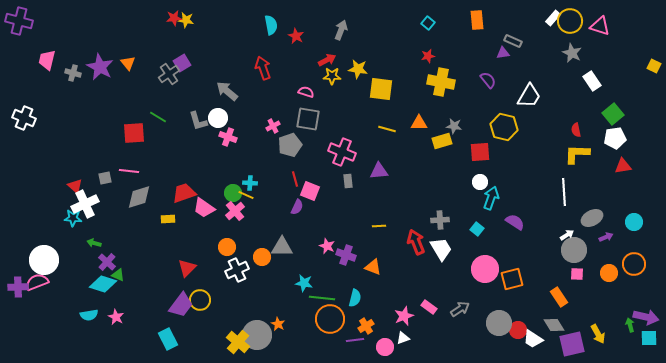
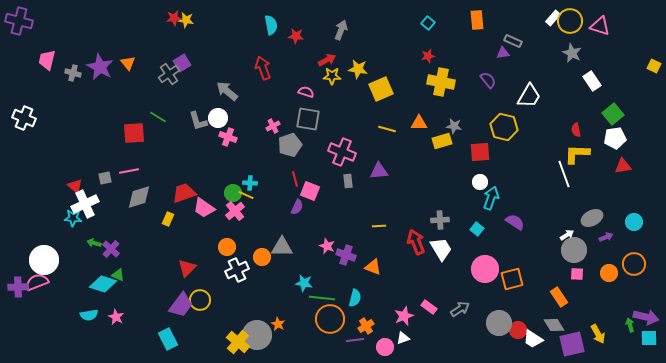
red star at (296, 36): rotated 21 degrees counterclockwise
yellow square at (381, 89): rotated 30 degrees counterclockwise
pink line at (129, 171): rotated 18 degrees counterclockwise
white line at (564, 192): moved 18 px up; rotated 16 degrees counterclockwise
yellow rectangle at (168, 219): rotated 64 degrees counterclockwise
purple cross at (107, 262): moved 4 px right, 13 px up
